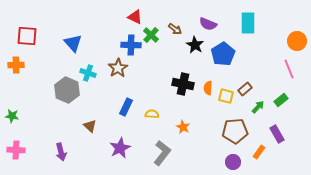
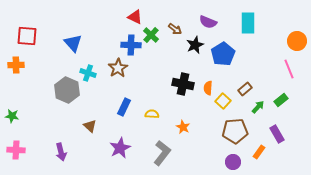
purple semicircle: moved 2 px up
black star: rotated 18 degrees clockwise
yellow square: moved 3 px left, 5 px down; rotated 28 degrees clockwise
blue rectangle: moved 2 px left
